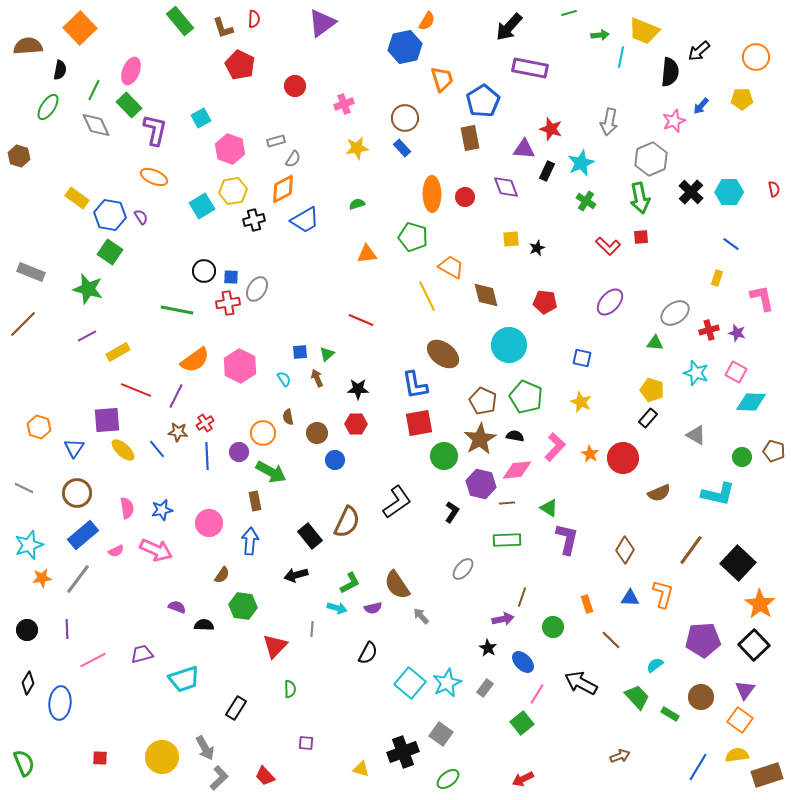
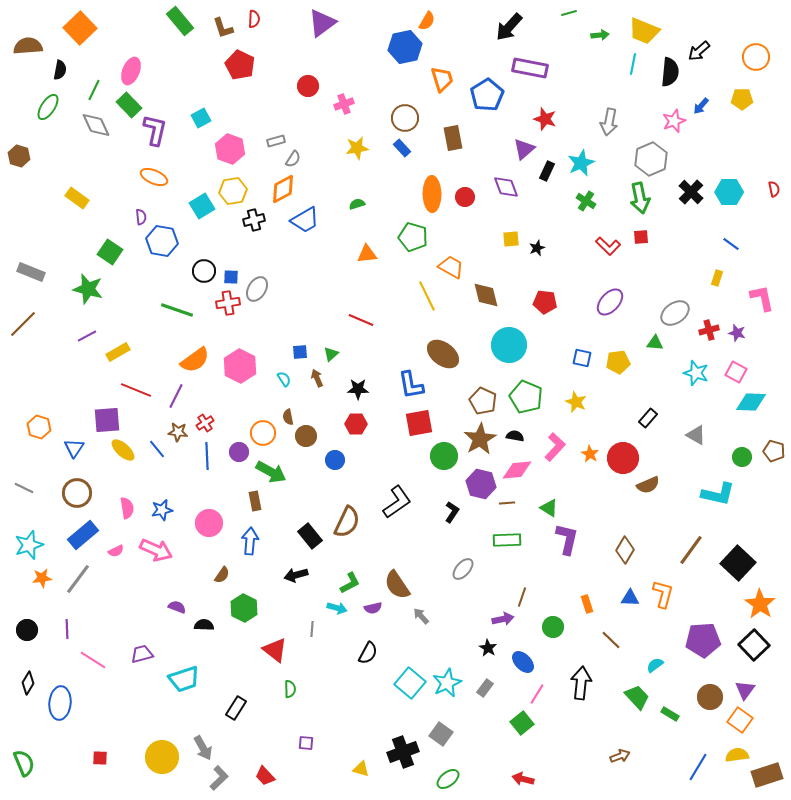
cyan line at (621, 57): moved 12 px right, 7 px down
red circle at (295, 86): moved 13 px right
blue pentagon at (483, 101): moved 4 px right, 6 px up
red star at (551, 129): moved 6 px left, 10 px up
brown rectangle at (470, 138): moved 17 px left
purple triangle at (524, 149): rotated 45 degrees counterclockwise
blue hexagon at (110, 215): moved 52 px right, 26 px down
purple semicircle at (141, 217): rotated 28 degrees clockwise
green line at (177, 310): rotated 8 degrees clockwise
green triangle at (327, 354): moved 4 px right
blue L-shape at (415, 385): moved 4 px left
yellow pentagon at (652, 390): moved 34 px left, 28 px up; rotated 25 degrees counterclockwise
yellow star at (581, 402): moved 5 px left
brown circle at (317, 433): moved 11 px left, 3 px down
brown semicircle at (659, 493): moved 11 px left, 8 px up
green hexagon at (243, 606): moved 1 px right, 2 px down; rotated 20 degrees clockwise
red triangle at (275, 646): moved 4 px down; rotated 36 degrees counterclockwise
pink line at (93, 660): rotated 60 degrees clockwise
black arrow at (581, 683): rotated 68 degrees clockwise
brown circle at (701, 697): moved 9 px right
gray arrow at (205, 748): moved 2 px left
red arrow at (523, 779): rotated 40 degrees clockwise
